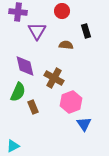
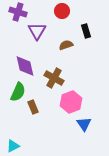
purple cross: rotated 12 degrees clockwise
brown semicircle: rotated 24 degrees counterclockwise
